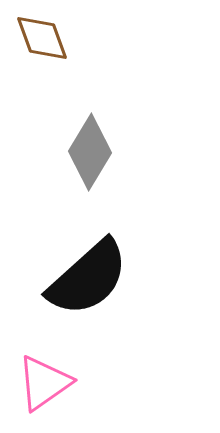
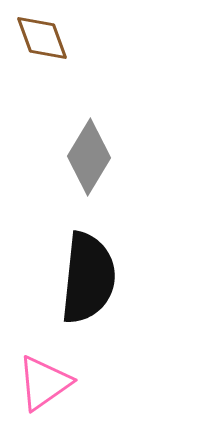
gray diamond: moved 1 px left, 5 px down
black semicircle: rotated 42 degrees counterclockwise
